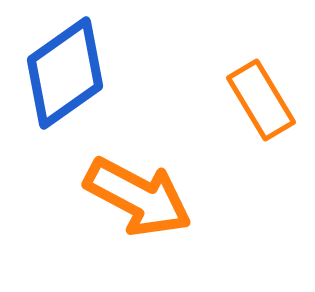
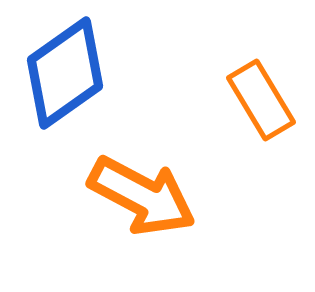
orange arrow: moved 4 px right, 1 px up
